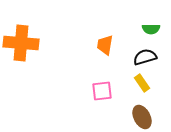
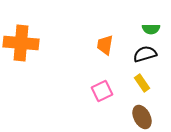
black semicircle: moved 3 px up
pink square: rotated 20 degrees counterclockwise
